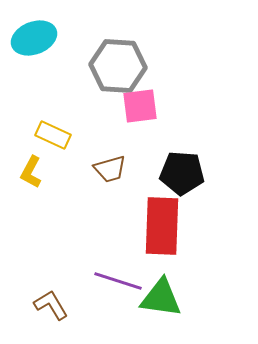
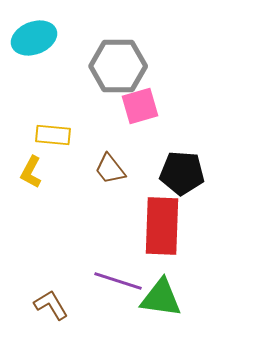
gray hexagon: rotated 4 degrees counterclockwise
pink square: rotated 9 degrees counterclockwise
yellow rectangle: rotated 20 degrees counterclockwise
brown trapezoid: rotated 68 degrees clockwise
